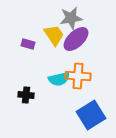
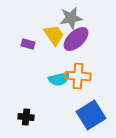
black cross: moved 22 px down
